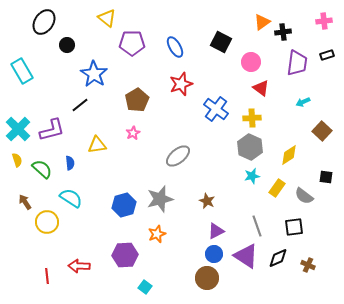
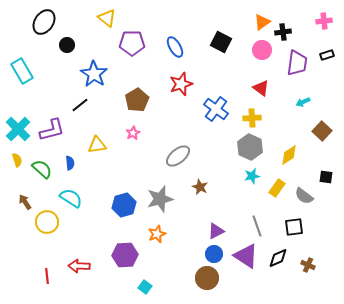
pink circle at (251, 62): moved 11 px right, 12 px up
brown star at (207, 201): moved 7 px left, 14 px up
